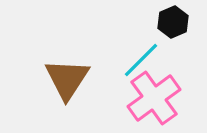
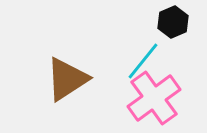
cyan line: moved 2 px right, 1 px down; rotated 6 degrees counterclockwise
brown triangle: rotated 24 degrees clockwise
